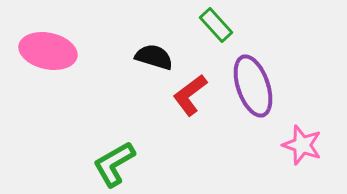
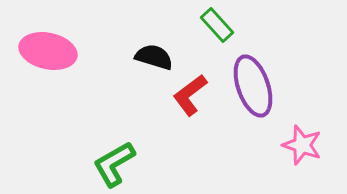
green rectangle: moved 1 px right
